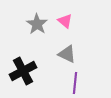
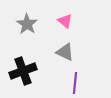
gray star: moved 10 px left
gray triangle: moved 2 px left, 2 px up
black cross: rotated 8 degrees clockwise
